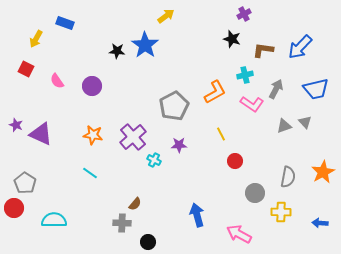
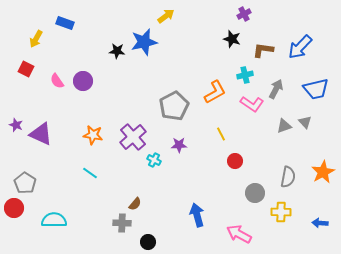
blue star at (145, 45): moved 1 px left, 3 px up; rotated 24 degrees clockwise
purple circle at (92, 86): moved 9 px left, 5 px up
